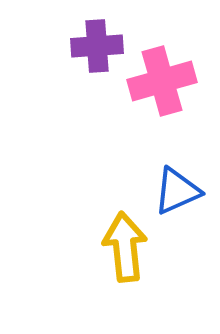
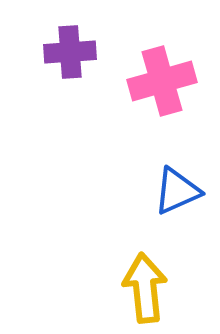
purple cross: moved 27 px left, 6 px down
yellow arrow: moved 20 px right, 41 px down
